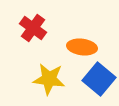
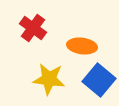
orange ellipse: moved 1 px up
blue square: moved 1 px down
